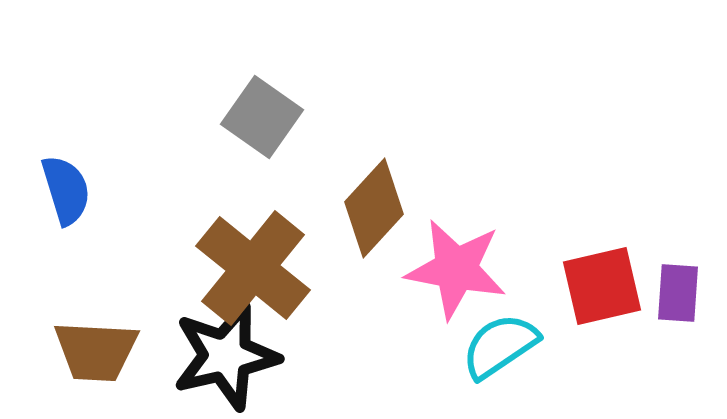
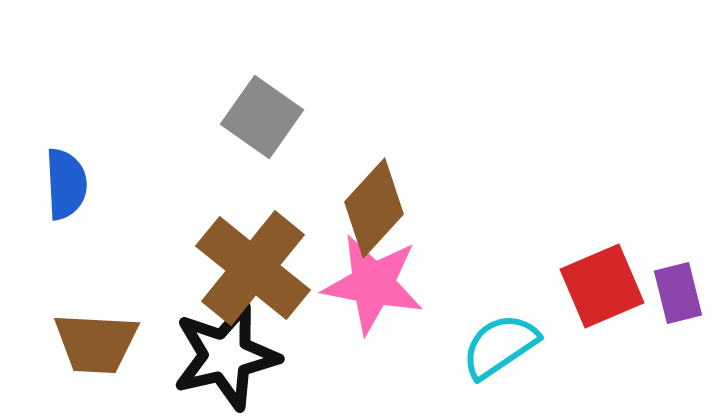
blue semicircle: moved 6 px up; rotated 14 degrees clockwise
pink star: moved 83 px left, 15 px down
red square: rotated 10 degrees counterclockwise
purple rectangle: rotated 18 degrees counterclockwise
brown trapezoid: moved 8 px up
